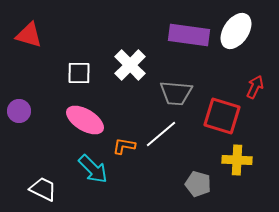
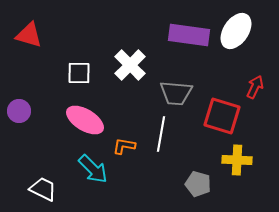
white line: rotated 40 degrees counterclockwise
